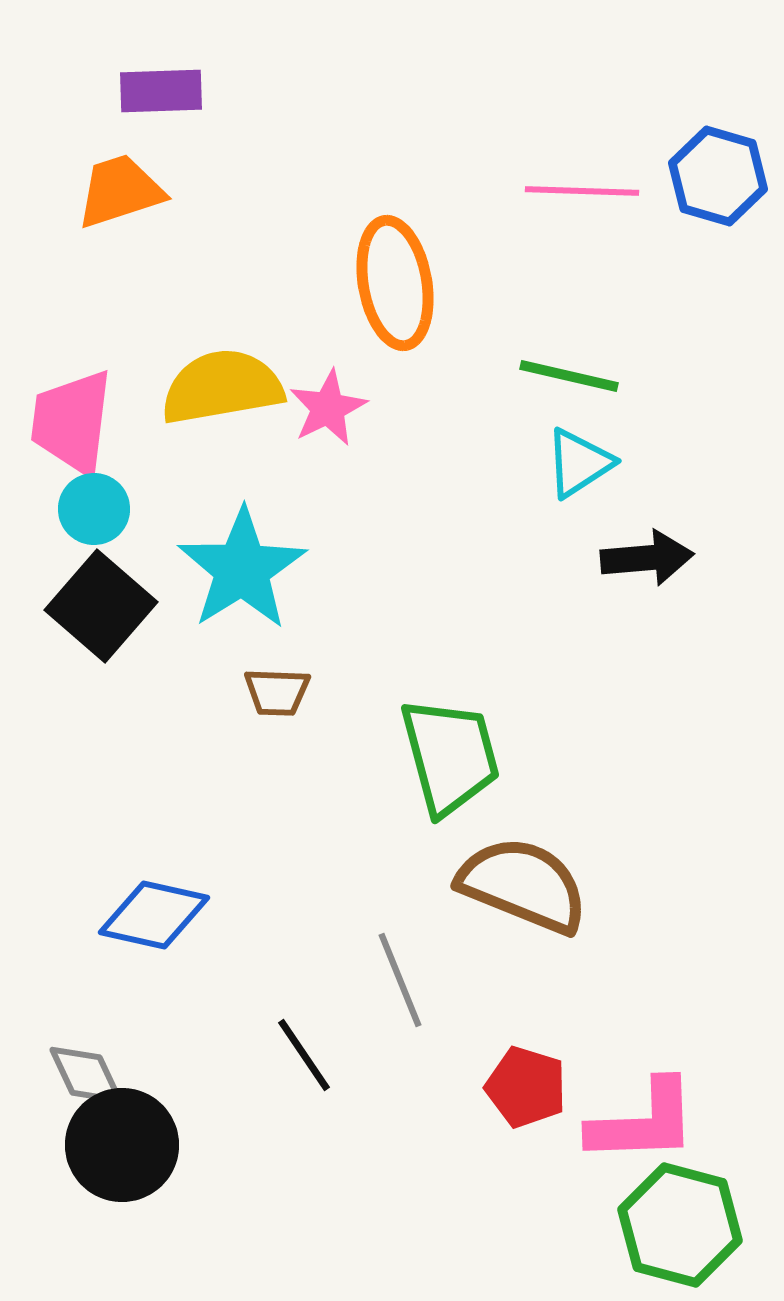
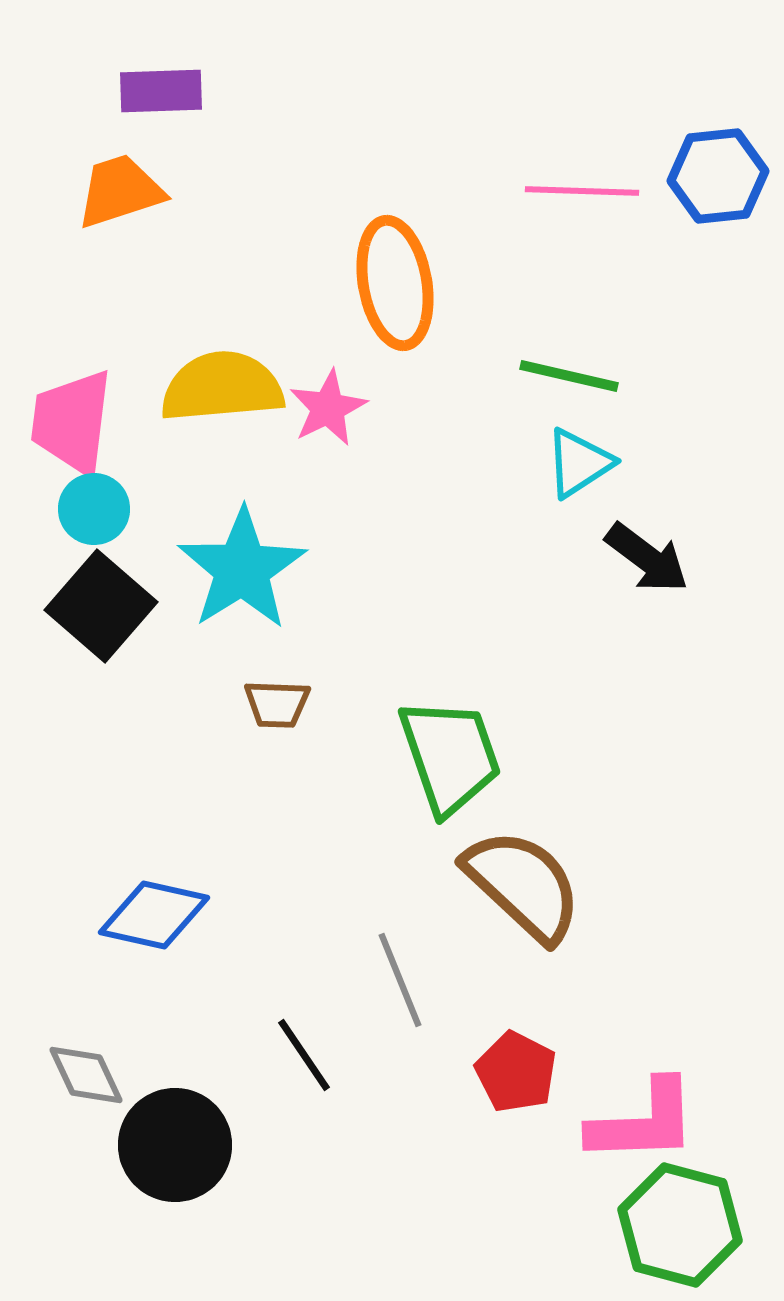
blue hexagon: rotated 22 degrees counterclockwise
yellow semicircle: rotated 5 degrees clockwise
black arrow: rotated 42 degrees clockwise
brown trapezoid: moved 12 px down
green trapezoid: rotated 4 degrees counterclockwise
brown semicircle: rotated 21 degrees clockwise
red pentagon: moved 10 px left, 15 px up; rotated 10 degrees clockwise
black circle: moved 53 px right
